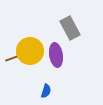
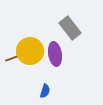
gray rectangle: rotated 10 degrees counterclockwise
purple ellipse: moved 1 px left, 1 px up
blue semicircle: moved 1 px left
